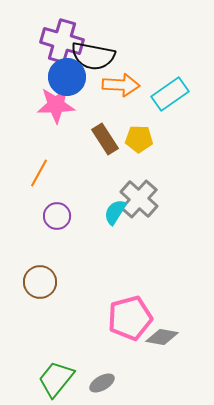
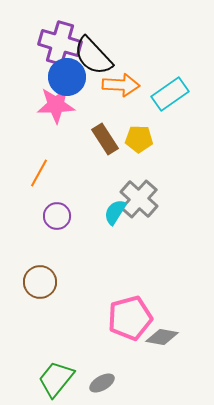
purple cross: moved 2 px left, 2 px down
black semicircle: rotated 36 degrees clockwise
